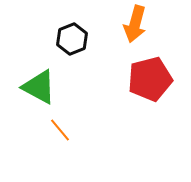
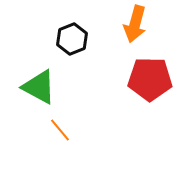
red pentagon: rotated 15 degrees clockwise
